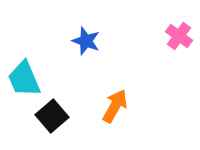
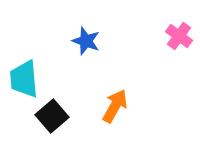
cyan trapezoid: rotated 18 degrees clockwise
